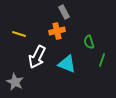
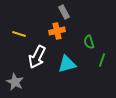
cyan triangle: rotated 36 degrees counterclockwise
